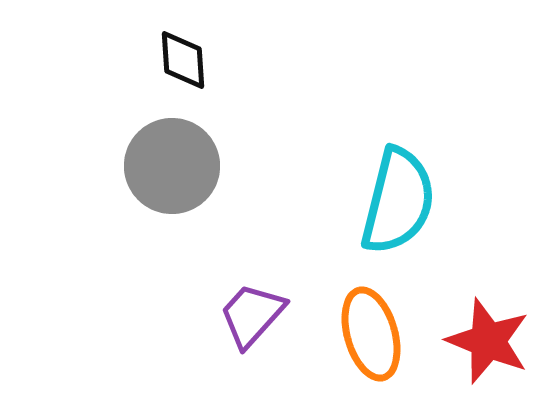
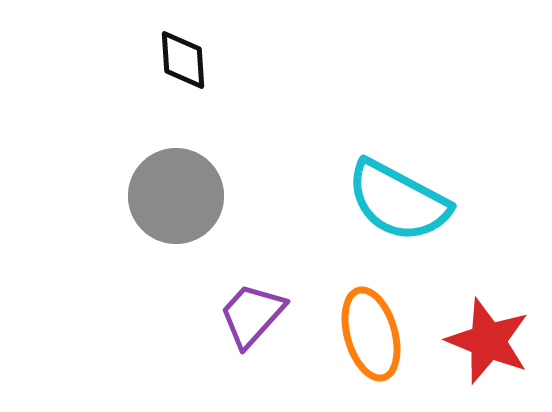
gray circle: moved 4 px right, 30 px down
cyan semicircle: rotated 104 degrees clockwise
